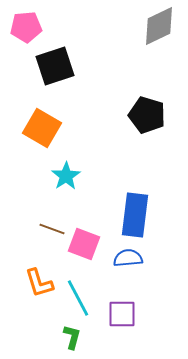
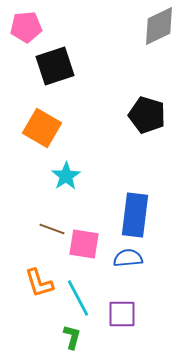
pink square: rotated 12 degrees counterclockwise
